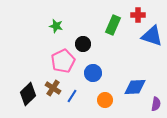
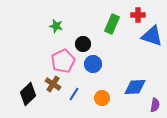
green rectangle: moved 1 px left, 1 px up
blue circle: moved 9 px up
brown cross: moved 4 px up
blue line: moved 2 px right, 2 px up
orange circle: moved 3 px left, 2 px up
purple semicircle: moved 1 px left, 1 px down
